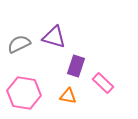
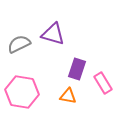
purple triangle: moved 1 px left, 3 px up
purple rectangle: moved 1 px right, 3 px down
pink rectangle: rotated 15 degrees clockwise
pink hexagon: moved 2 px left, 1 px up
